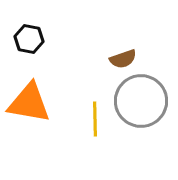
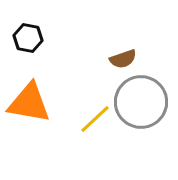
black hexagon: moved 1 px left, 1 px up
gray circle: moved 1 px down
yellow line: rotated 48 degrees clockwise
